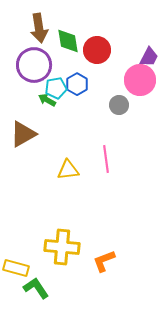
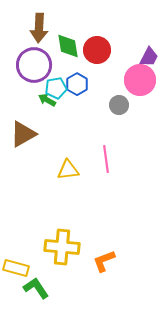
brown arrow: rotated 12 degrees clockwise
green diamond: moved 5 px down
